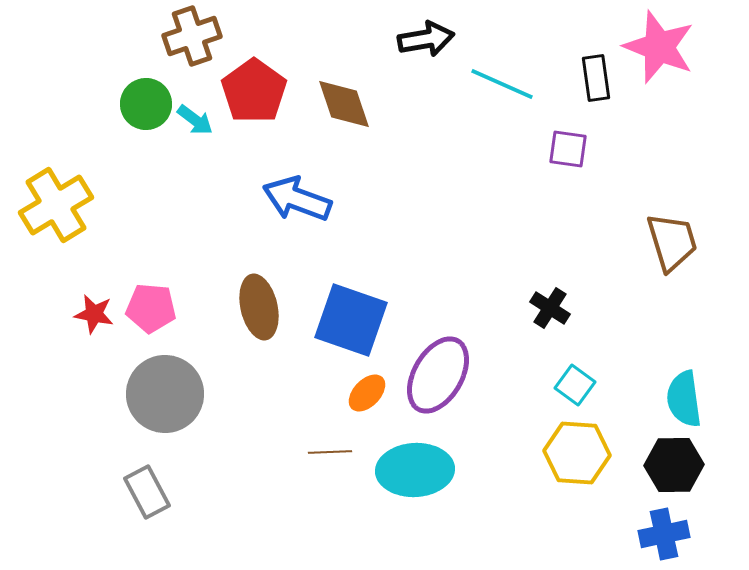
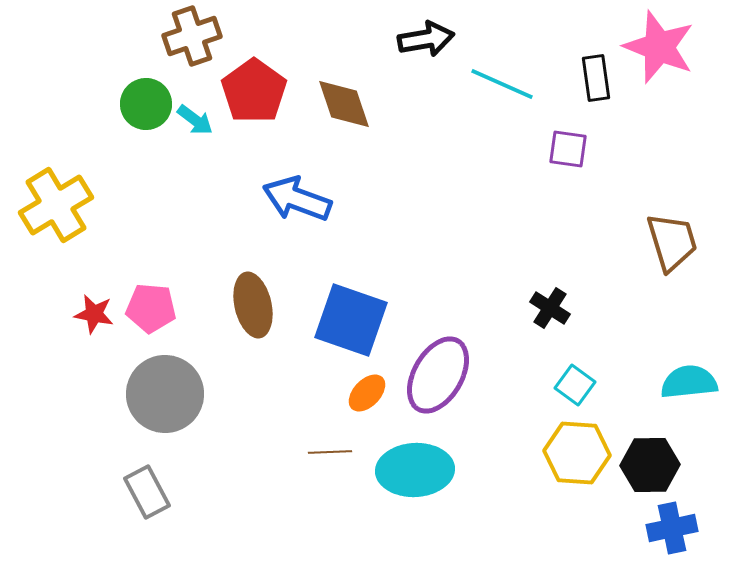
brown ellipse: moved 6 px left, 2 px up
cyan semicircle: moved 5 px right, 17 px up; rotated 92 degrees clockwise
black hexagon: moved 24 px left
blue cross: moved 8 px right, 6 px up
